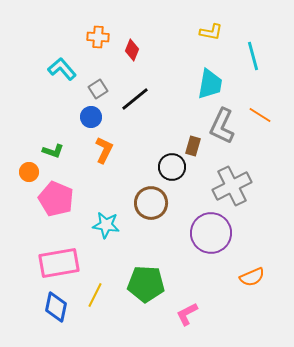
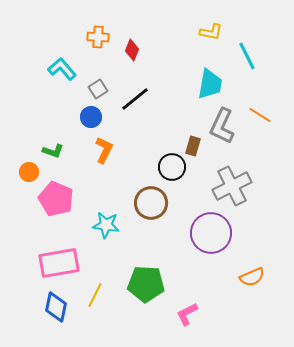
cyan line: moved 6 px left; rotated 12 degrees counterclockwise
